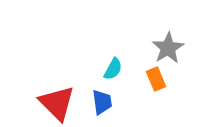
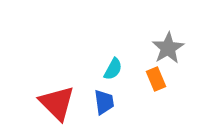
blue trapezoid: moved 2 px right
